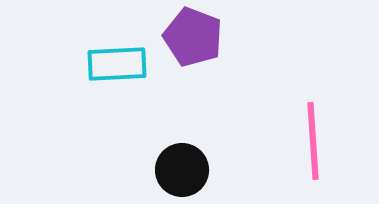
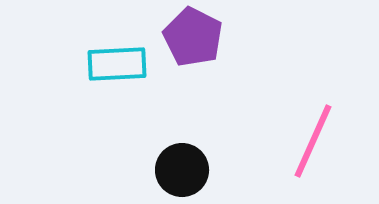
purple pentagon: rotated 6 degrees clockwise
pink line: rotated 28 degrees clockwise
